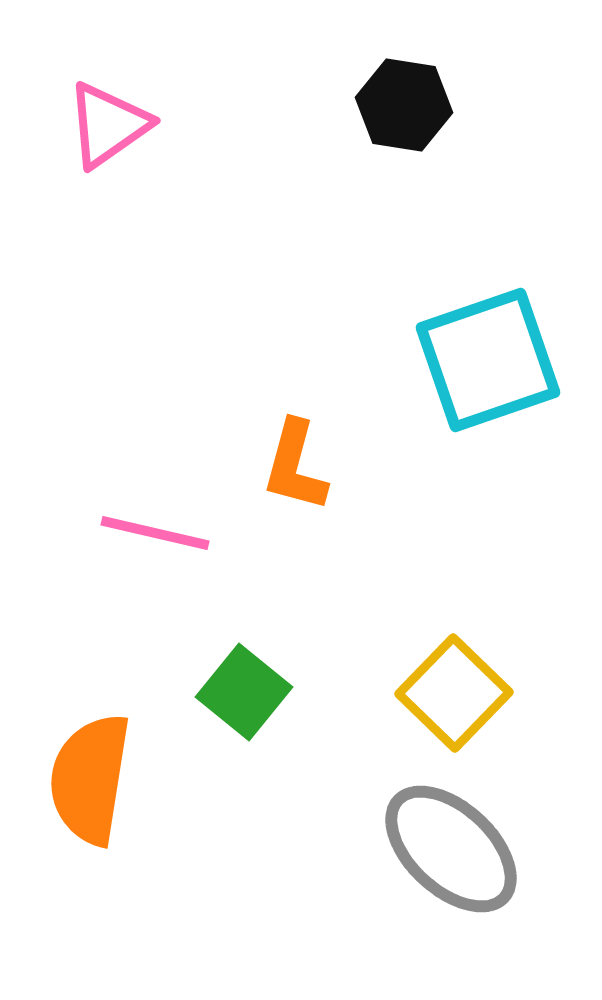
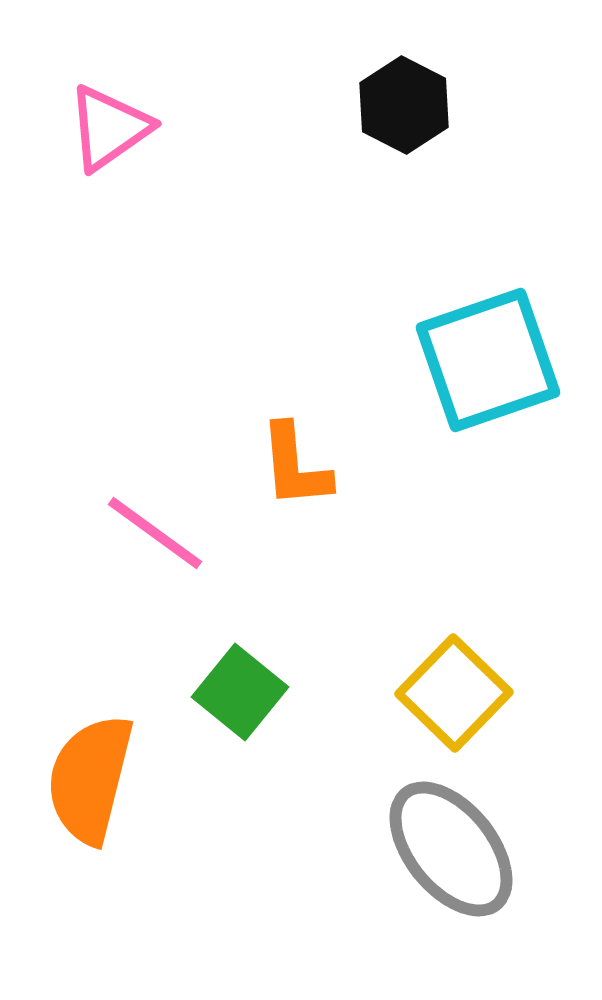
black hexagon: rotated 18 degrees clockwise
pink triangle: moved 1 px right, 3 px down
orange L-shape: rotated 20 degrees counterclockwise
pink line: rotated 23 degrees clockwise
green square: moved 4 px left
orange semicircle: rotated 5 degrees clockwise
gray ellipse: rotated 8 degrees clockwise
